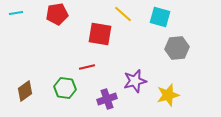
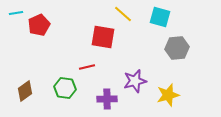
red pentagon: moved 18 px left, 11 px down; rotated 15 degrees counterclockwise
red square: moved 3 px right, 3 px down
purple cross: rotated 18 degrees clockwise
